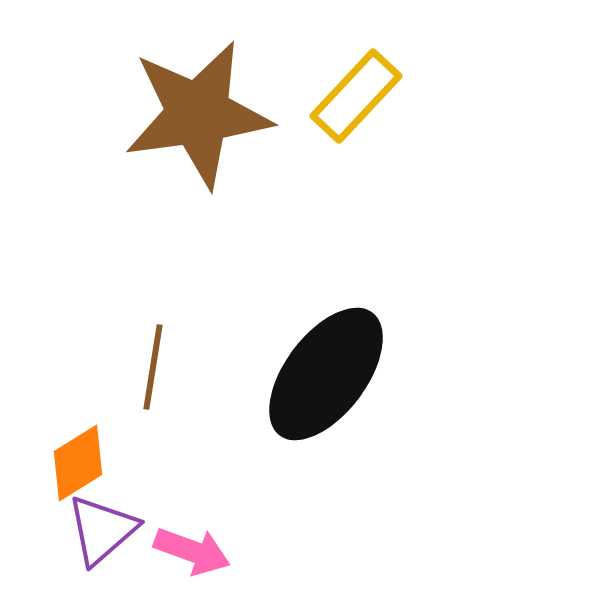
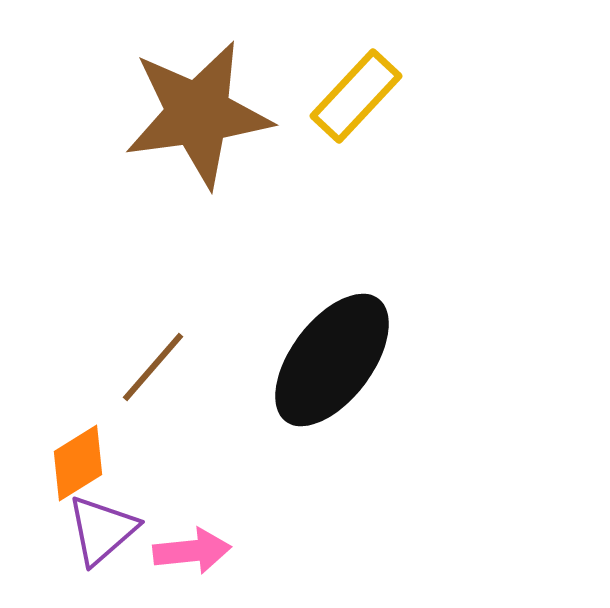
brown line: rotated 32 degrees clockwise
black ellipse: moved 6 px right, 14 px up
pink arrow: rotated 26 degrees counterclockwise
